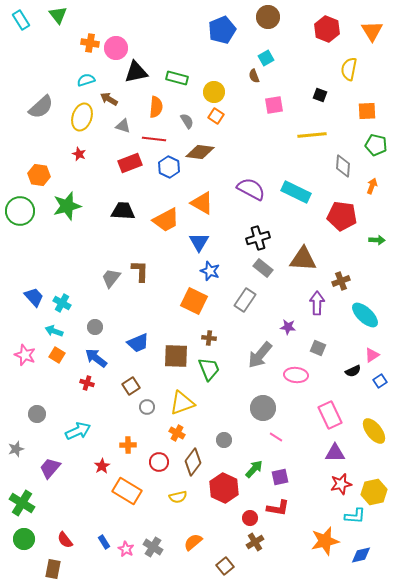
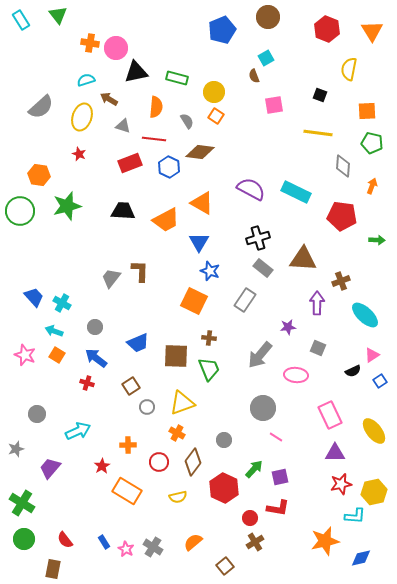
yellow line at (312, 135): moved 6 px right, 2 px up; rotated 12 degrees clockwise
green pentagon at (376, 145): moved 4 px left, 2 px up
purple star at (288, 327): rotated 14 degrees counterclockwise
blue diamond at (361, 555): moved 3 px down
